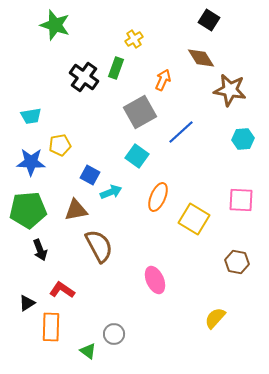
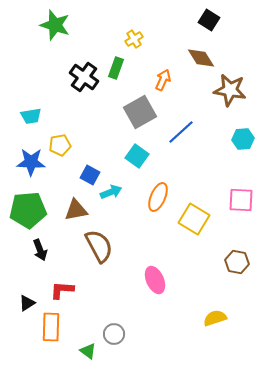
red L-shape: rotated 30 degrees counterclockwise
yellow semicircle: rotated 30 degrees clockwise
